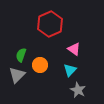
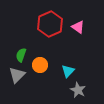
pink triangle: moved 4 px right, 22 px up
cyan triangle: moved 2 px left, 1 px down
